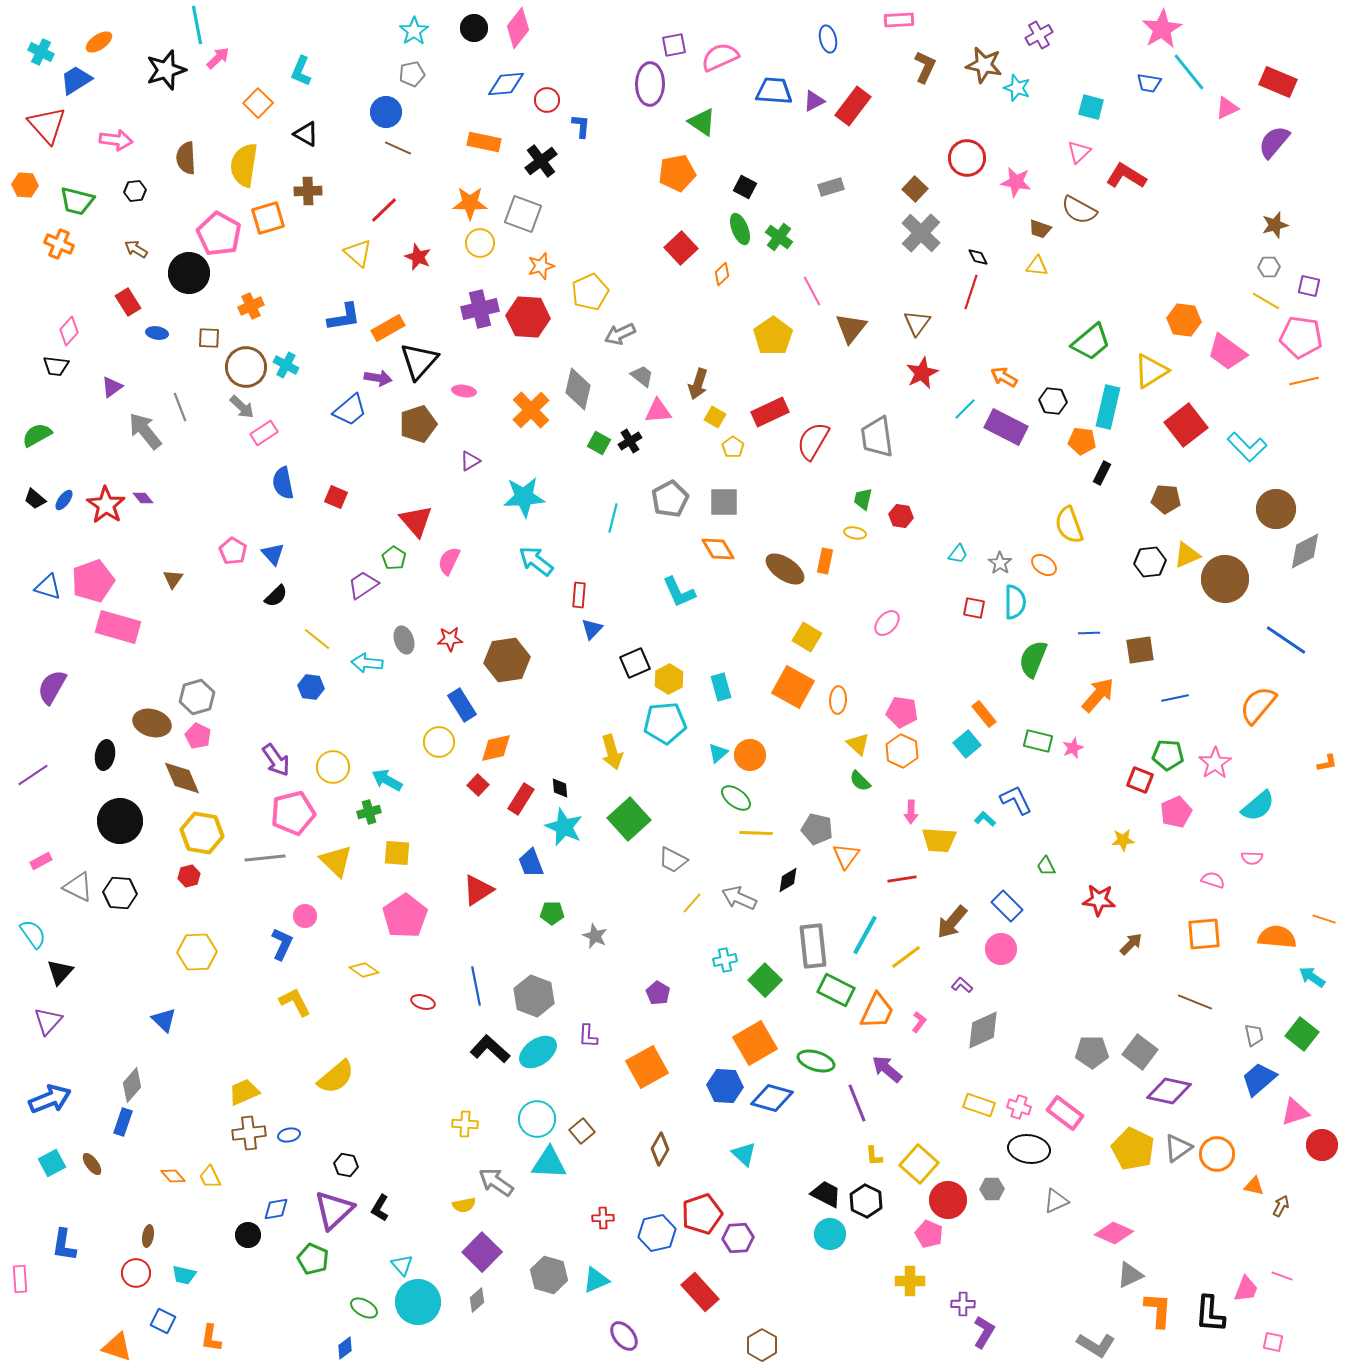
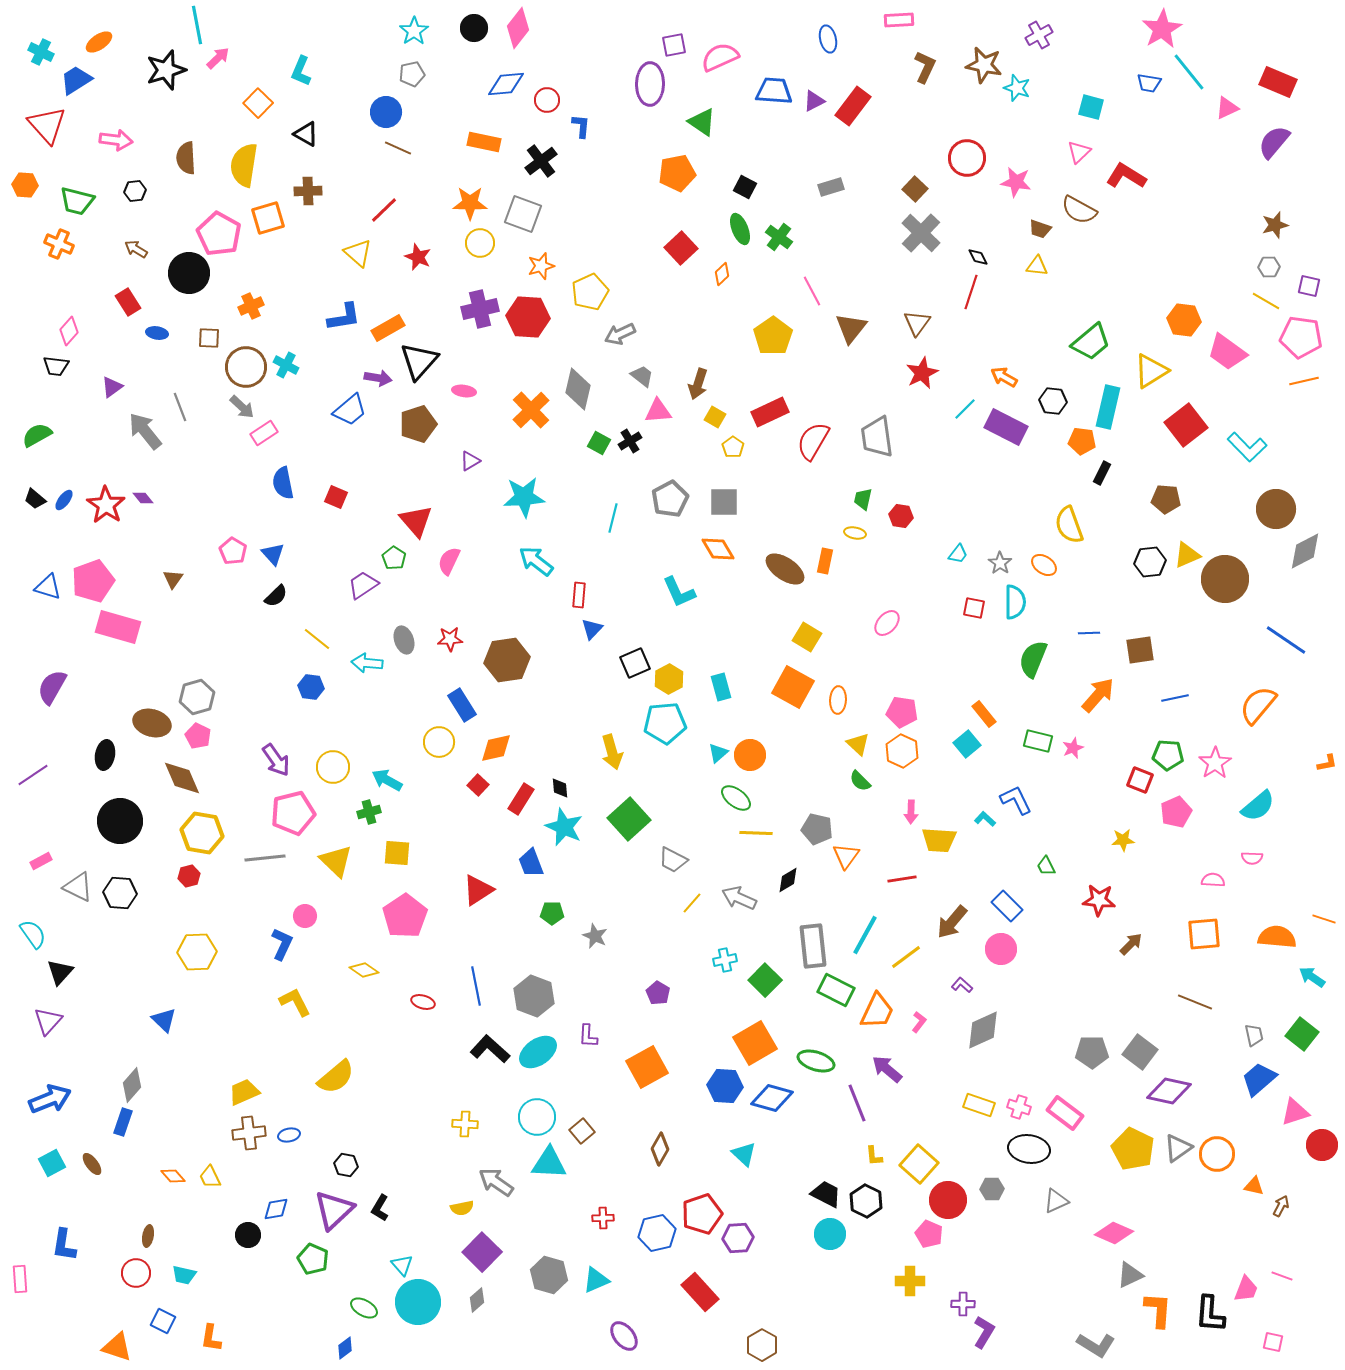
pink semicircle at (1213, 880): rotated 15 degrees counterclockwise
cyan circle at (537, 1119): moved 2 px up
yellow semicircle at (464, 1205): moved 2 px left, 3 px down
